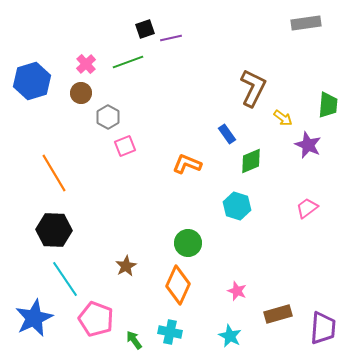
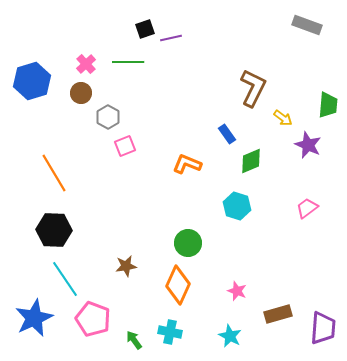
gray rectangle: moved 1 px right, 2 px down; rotated 28 degrees clockwise
green line: rotated 20 degrees clockwise
brown star: rotated 20 degrees clockwise
pink pentagon: moved 3 px left
